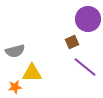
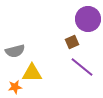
purple line: moved 3 px left
